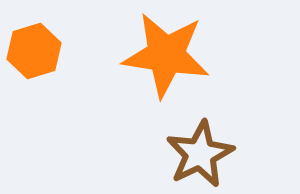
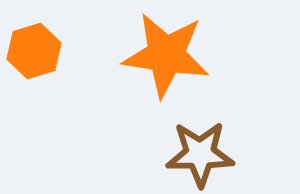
brown star: rotated 26 degrees clockwise
